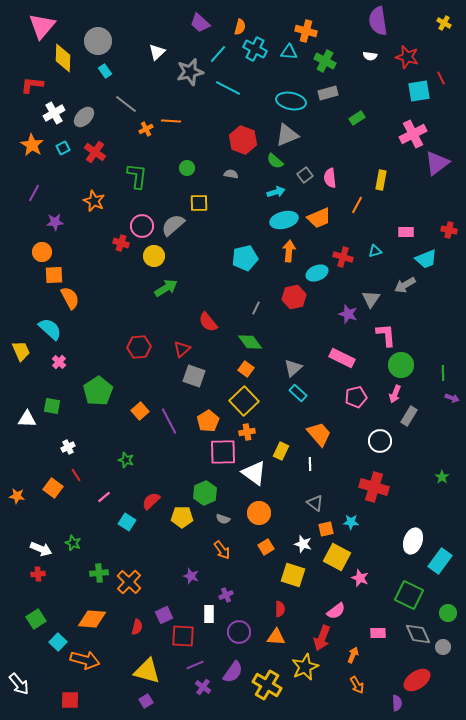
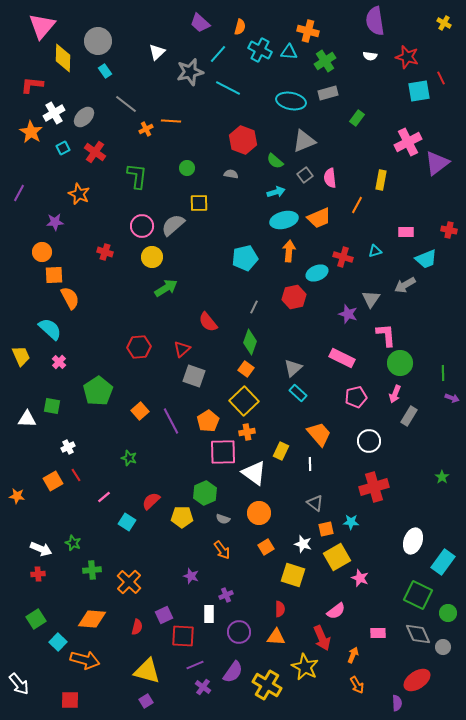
purple semicircle at (378, 21): moved 3 px left
orange cross at (306, 31): moved 2 px right
cyan cross at (255, 49): moved 5 px right, 1 px down
green cross at (325, 61): rotated 30 degrees clockwise
green rectangle at (357, 118): rotated 21 degrees counterclockwise
pink cross at (413, 134): moved 5 px left, 8 px down
gray triangle at (287, 135): moved 17 px right, 6 px down
orange star at (32, 145): moved 1 px left, 13 px up
purple line at (34, 193): moved 15 px left
orange star at (94, 201): moved 15 px left, 7 px up
red cross at (121, 243): moved 16 px left, 9 px down
yellow circle at (154, 256): moved 2 px left, 1 px down
gray line at (256, 308): moved 2 px left, 1 px up
green diamond at (250, 342): rotated 55 degrees clockwise
yellow trapezoid at (21, 351): moved 5 px down
green circle at (401, 365): moved 1 px left, 2 px up
purple line at (169, 421): moved 2 px right
white circle at (380, 441): moved 11 px left
green star at (126, 460): moved 3 px right, 2 px up
red cross at (374, 487): rotated 32 degrees counterclockwise
orange square at (53, 488): moved 7 px up; rotated 24 degrees clockwise
yellow square at (337, 557): rotated 32 degrees clockwise
cyan rectangle at (440, 561): moved 3 px right, 1 px down
green cross at (99, 573): moved 7 px left, 3 px up
green square at (409, 595): moved 9 px right
red arrow at (322, 638): rotated 45 degrees counterclockwise
yellow star at (305, 667): rotated 20 degrees counterclockwise
